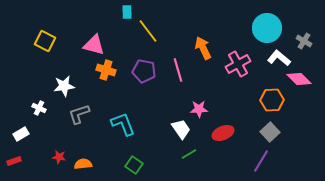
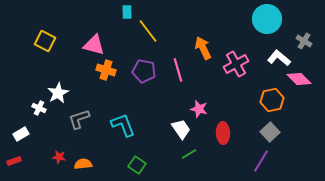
cyan circle: moved 9 px up
pink cross: moved 2 px left
white star: moved 6 px left, 7 px down; rotated 20 degrees counterclockwise
orange hexagon: rotated 10 degrees counterclockwise
pink star: rotated 18 degrees clockwise
gray L-shape: moved 5 px down
cyan L-shape: moved 1 px down
red ellipse: rotated 70 degrees counterclockwise
green square: moved 3 px right
